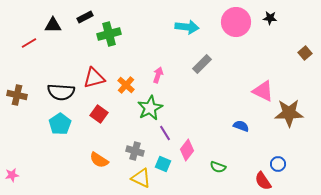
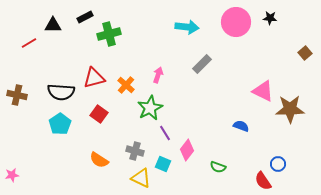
brown star: moved 1 px right, 4 px up
